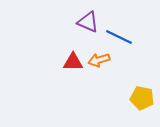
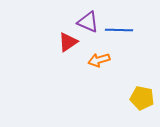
blue line: moved 7 px up; rotated 24 degrees counterclockwise
red triangle: moved 5 px left, 20 px up; rotated 35 degrees counterclockwise
